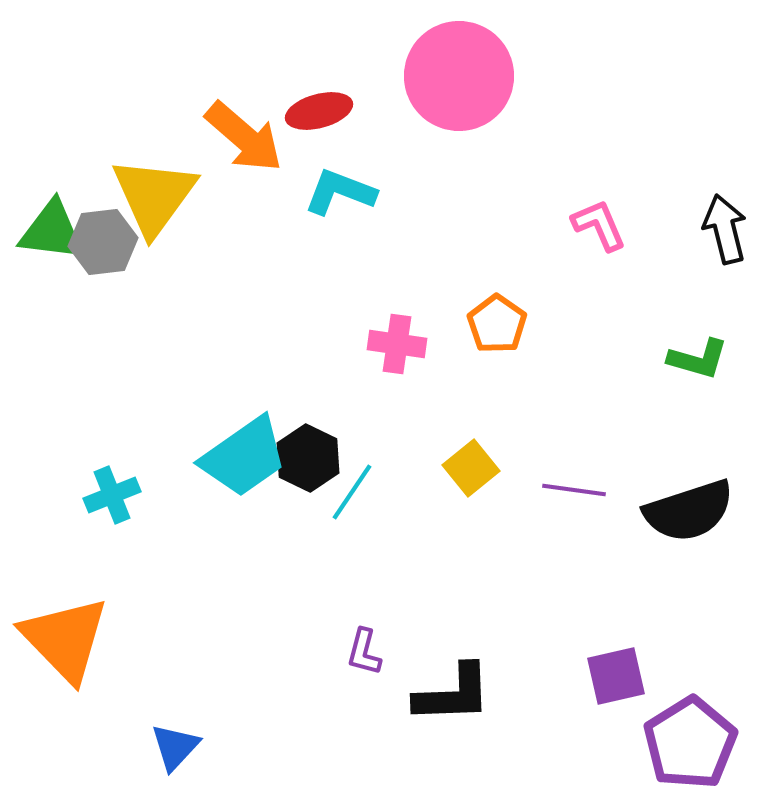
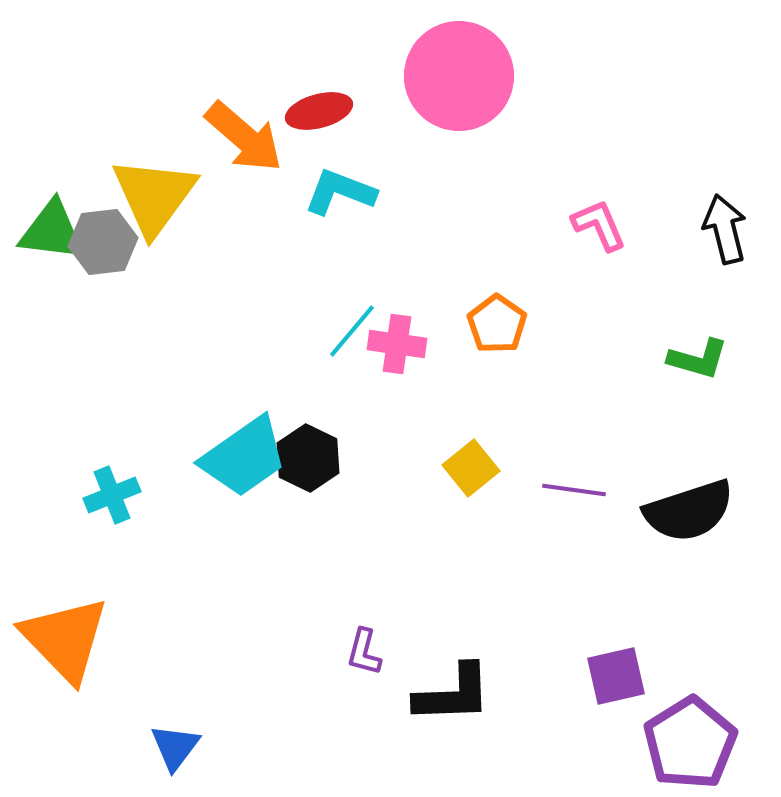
cyan line: moved 161 px up; rotated 6 degrees clockwise
blue triangle: rotated 6 degrees counterclockwise
